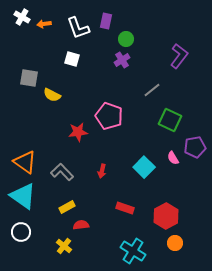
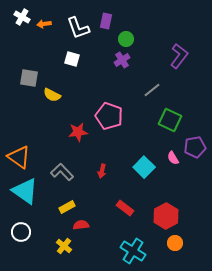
orange triangle: moved 6 px left, 5 px up
cyan triangle: moved 2 px right, 5 px up
red rectangle: rotated 18 degrees clockwise
